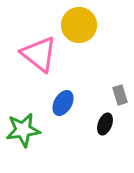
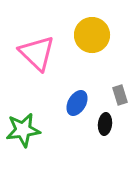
yellow circle: moved 13 px right, 10 px down
pink triangle: moved 2 px left, 1 px up; rotated 6 degrees clockwise
blue ellipse: moved 14 px right
black ellipse: rotated 15 degrees counterclockwise
